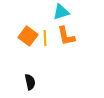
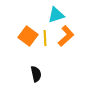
cyan triangle: moved 5 px left, 3 px down
orange L-shape: rotated 120 degrees counterclockwise
black semicircle: moved 6 px right, 8 px up
